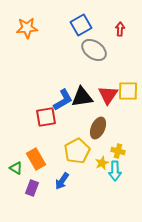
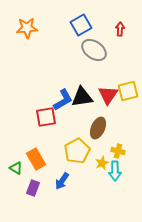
yellow square: rotated 15 degrees counterclockwise
purple rectangle: moved 1 px right
